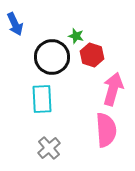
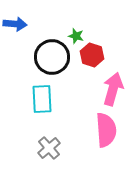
blue arrow: rotated 60 degrees counterclockwise
